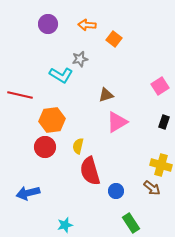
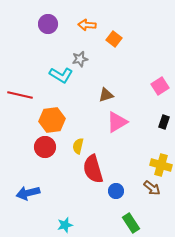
red semicircle: moved 3 px right, 2 px up
